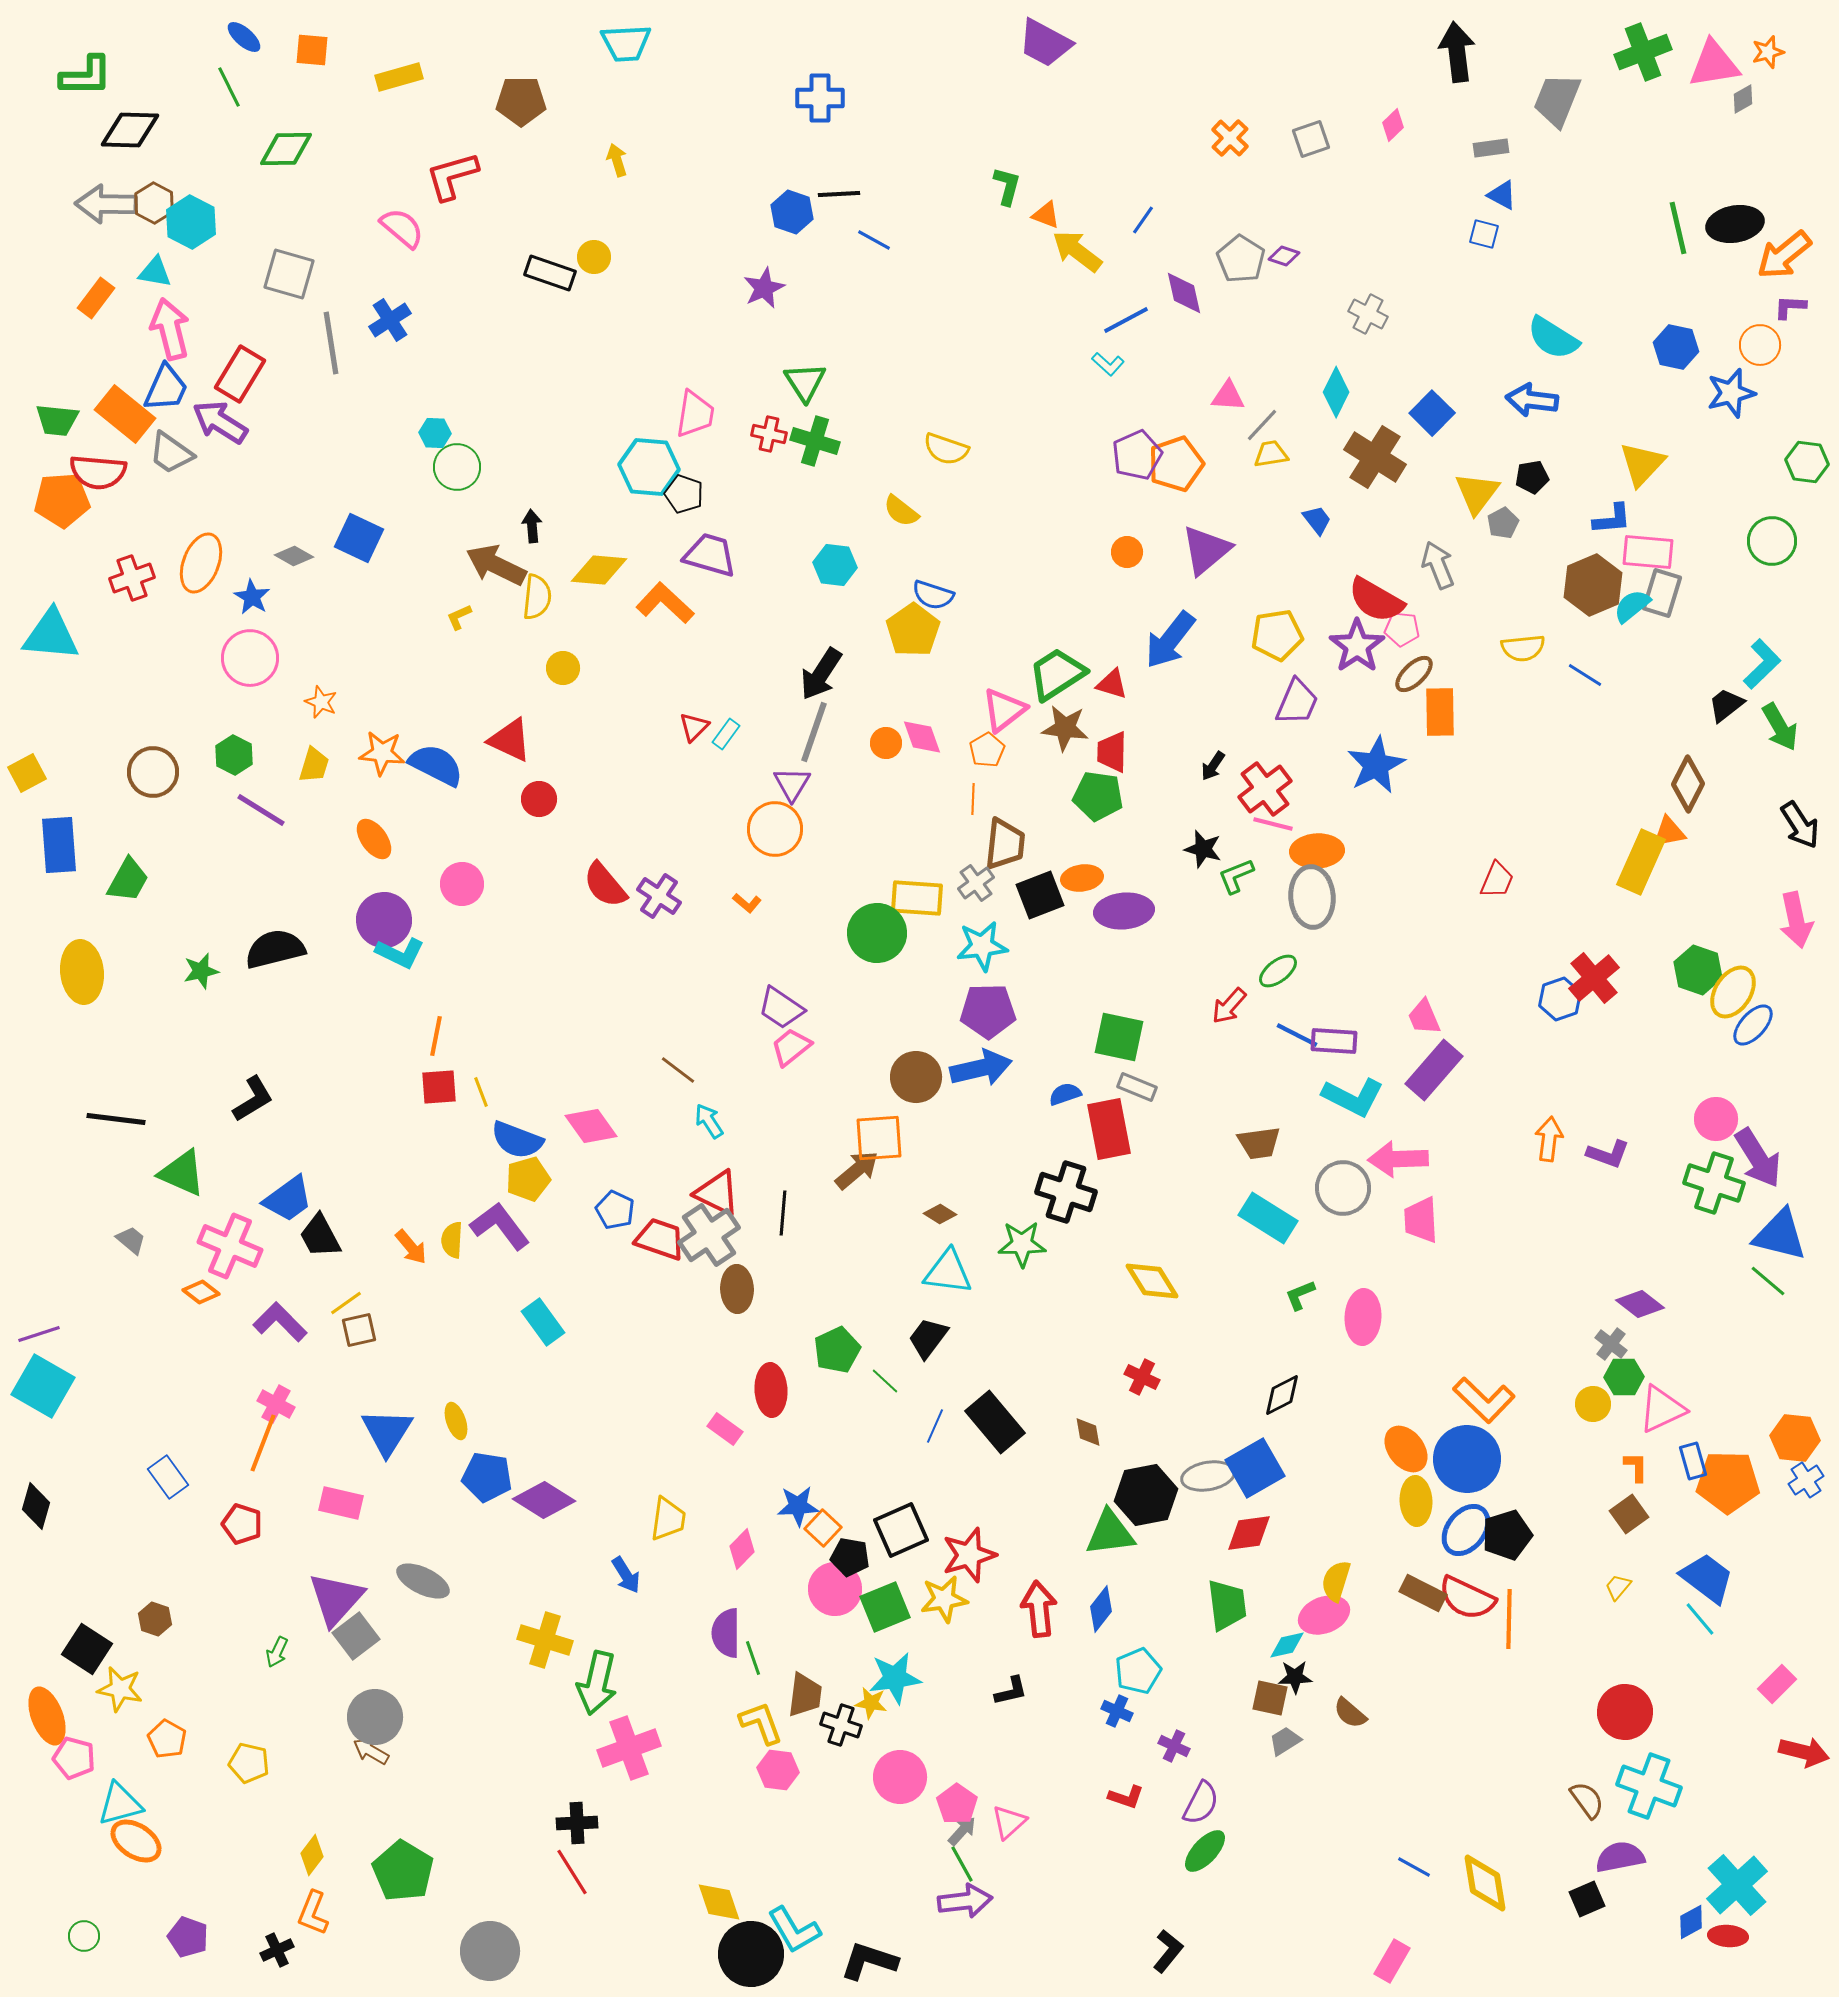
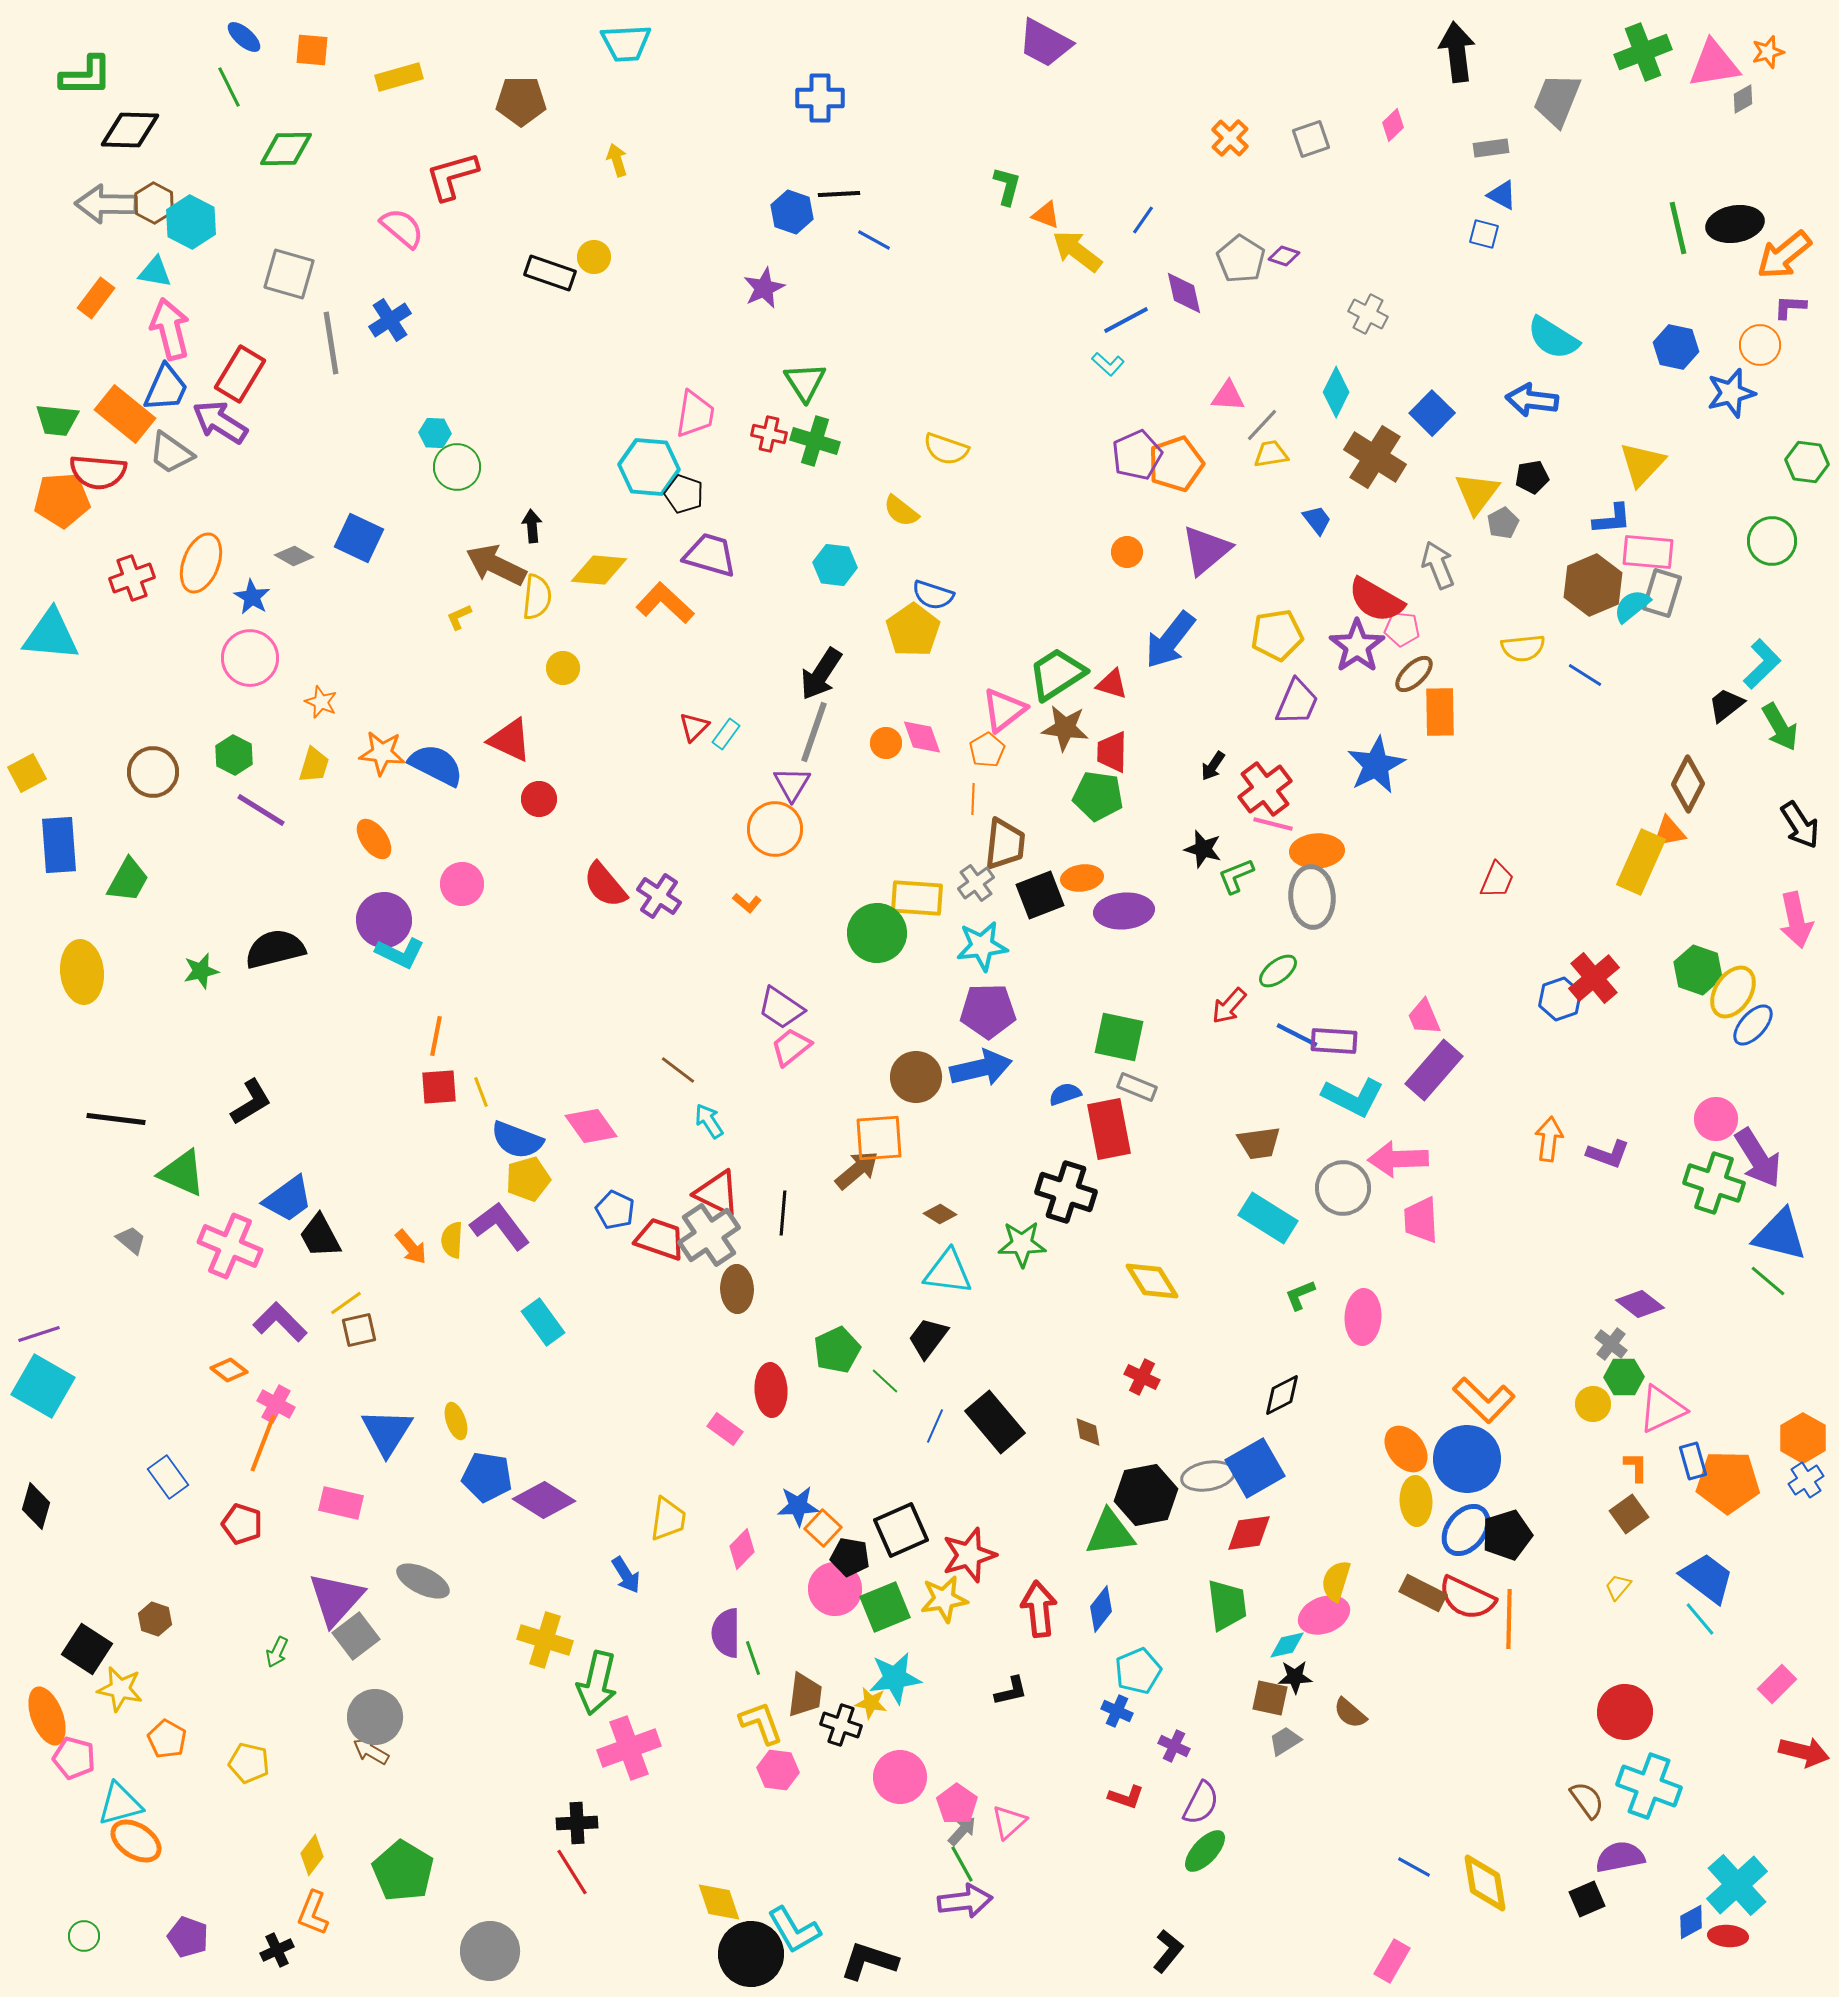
black L-shape at (253, 1099): moved 2 px left, 3 px down
orange diamond at (201, 1292): moved 28 px right, 78 px down
orange hexagon at (1795, 1438): moved 8 px right; rotated 24 degrees clockwise
